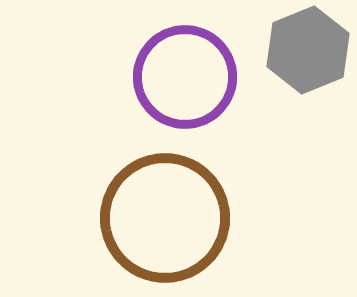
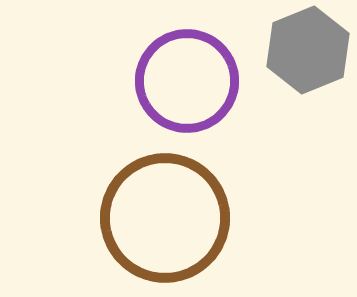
purple circle: moved 2 px right, 4 px down
